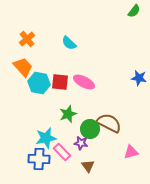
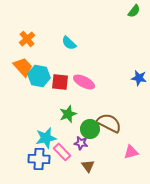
cyan hexagon: moved 7 px up
